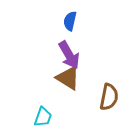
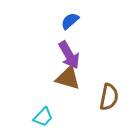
blue semicircle: rotated 36 degrees clockwise
brown triangle: rotated 16 degrees counterclockwise
cyan trapezoid: rotated 25 degrees clockwise
